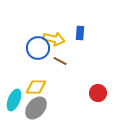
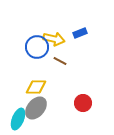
blue rectangle: rotated 64 degrees clockwise
blue circle: moved 1 px left, 1 px up
red circle: moved 15 px left, 10 px down
cyan ellipse: moved 4 px right, 19 px down
